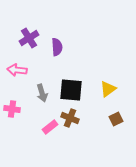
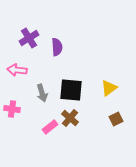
yellow triangle: moved 1 px right, 1 px up
brown cross: rotated 18 degrees clockwise
